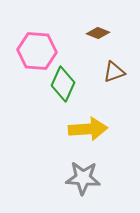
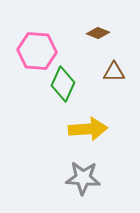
brown triangle: rotated 20 degrees clockwise
